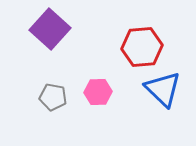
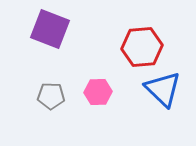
purple square: rotated 21 degrees counterclockwise
gray pentagon: moved 2 px left, 1 px up; rotated 8 degrees counterclockwise
